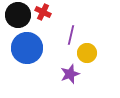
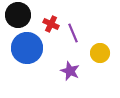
red cross: moved 8 px right, 12 px down
purple line: moved 2 px right, 2 px up; rotated 36 degrees counterclockwise
yellow circle: moved 13 px right
purple star: moved 3 px up; rotated 30 degrees counterclockwise
